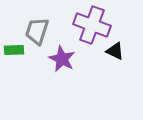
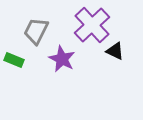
purple cross: rotated 27 degrees clockwise
gray trapezoid: moved 1 px left; rotated 8 degrees clockwise
green rectangle: moved 10 px down; rotated 24 degrees clockwise
